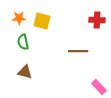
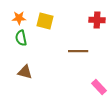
yellow square: moved 3 px right
green semicircle: moved 2 px left, 4 px up
